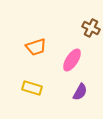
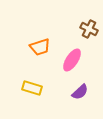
brown cross: moved 2 px left, 1 px down
orange trapezoid: moved 4 px right
purple semicircle: rotated 18 degrees clockwise
